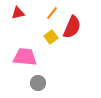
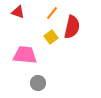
red triangle: moved 1 px up; rotated 32 degrees clockwise
red semicircle: rotated 10 degrees counterclockwise
pink trapezoid: moved 2 px up
